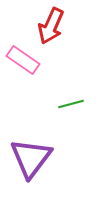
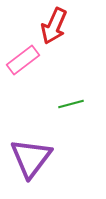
red arrow: moved 3 px right
pink rectangle: rotated 72 degrees counterclockwise
